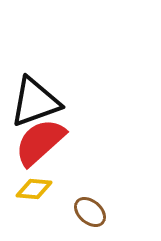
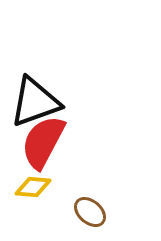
red semicircle: moved 3 px right; rotated 20 degrees counterclockwise
yellow diamond: moved 1 px left, 2 px up
